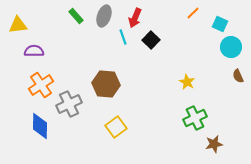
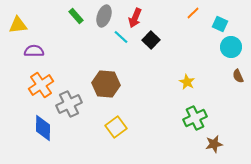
cyan line: moved 2 px left; rotated 28 degrees counterclockwise
blue diamond: moved 3 px right, 2 px down
